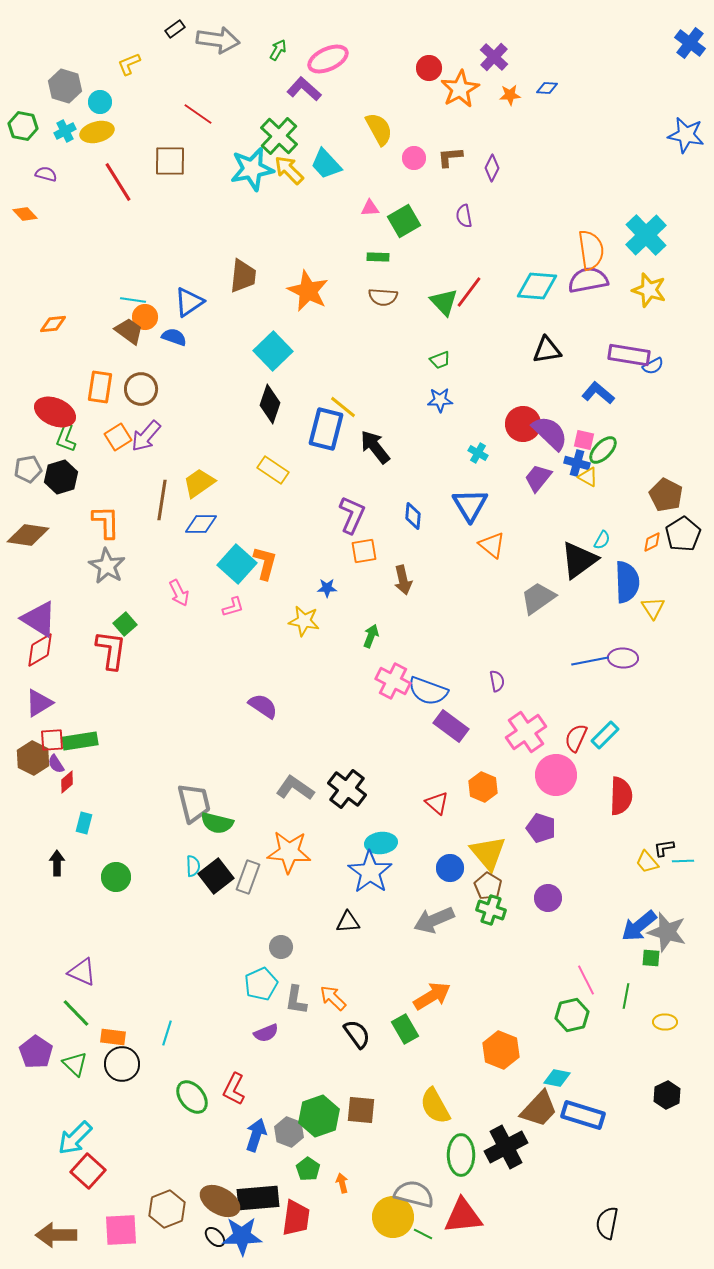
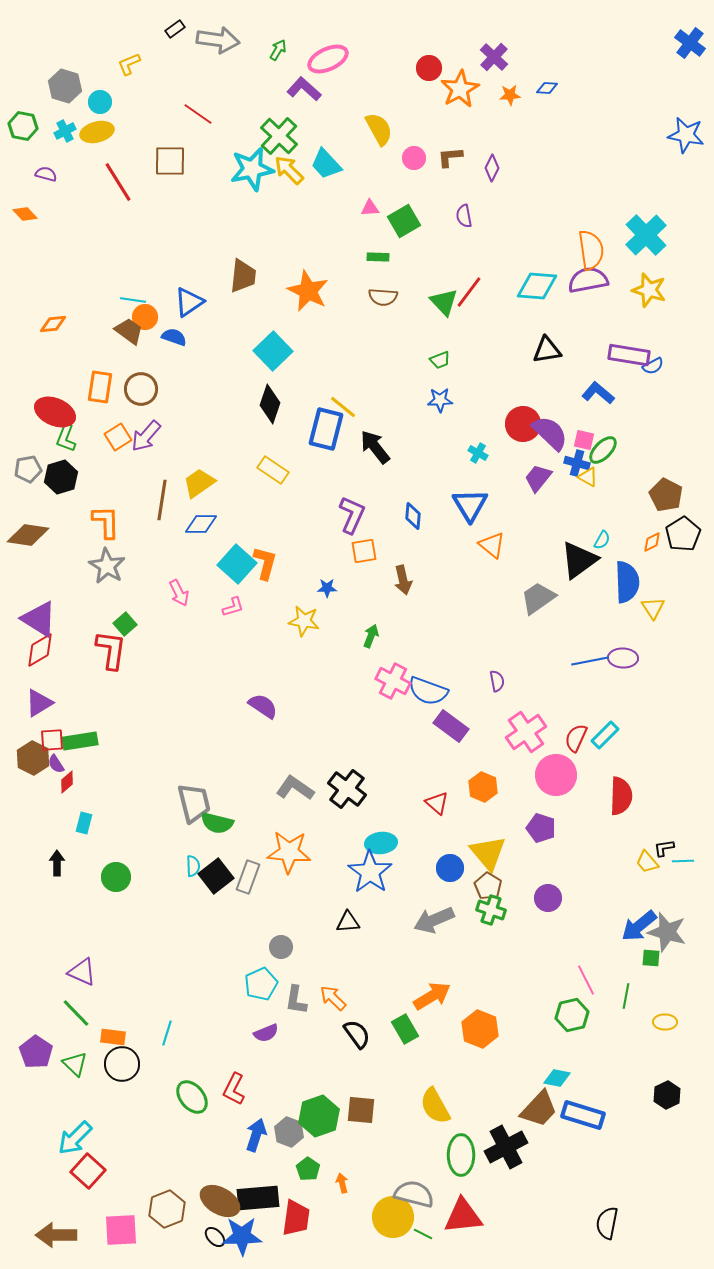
orange hexagon at (501, 1050): moved 21 px left, 21 px up
